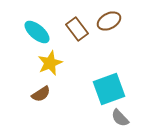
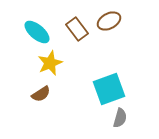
gray semicircle: rotated 120 degrees counterclockwise
